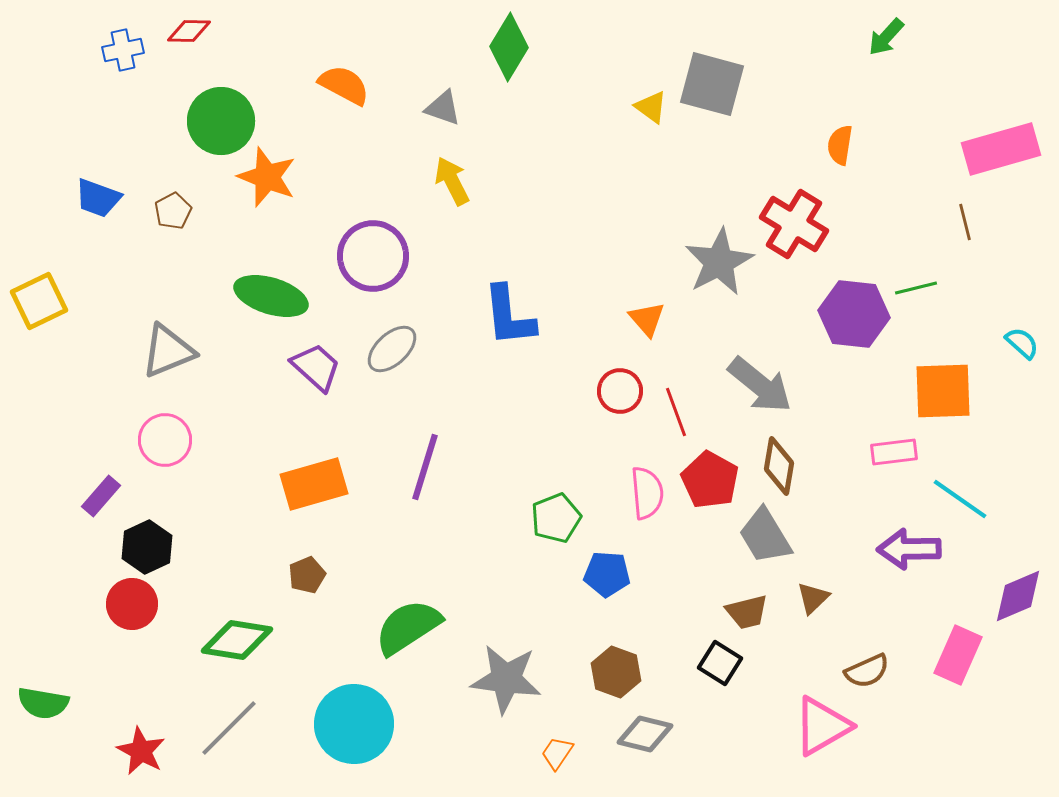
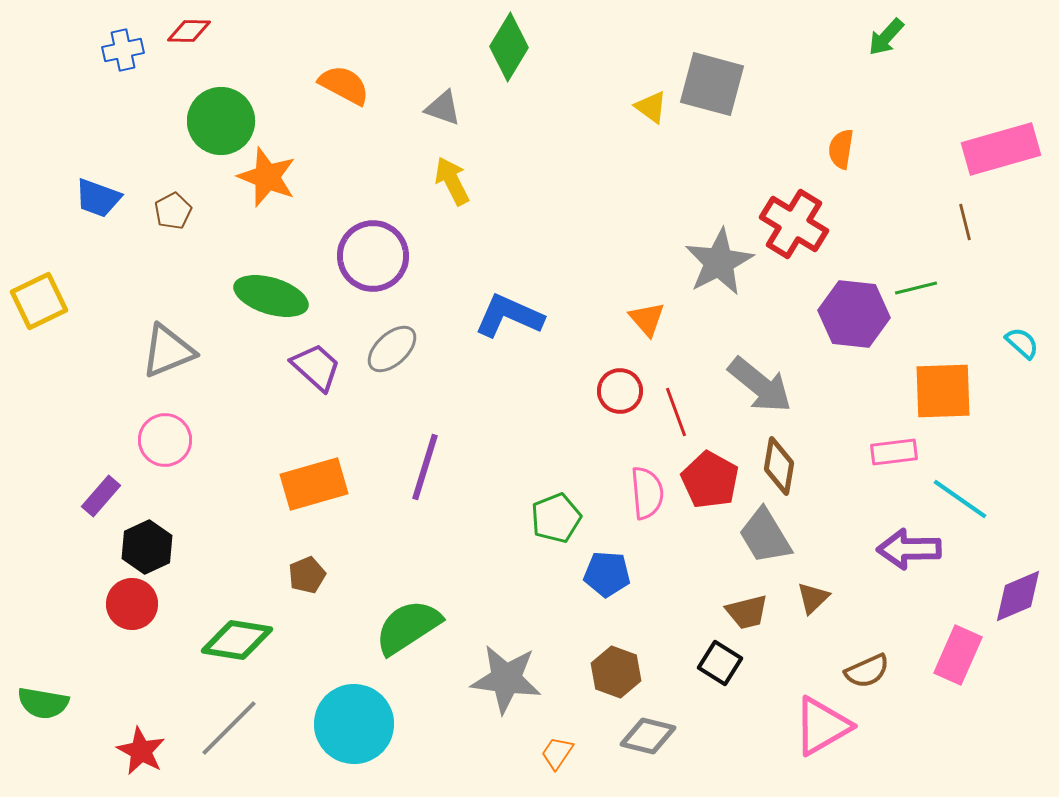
orange semicircle at (840, 145): moved 1 px right, 4 px down
blue L-shape at (509, 316): rotated 120 degrees clockwise
gray diamond at (645, 734): moved 3 px right, 2 px down
